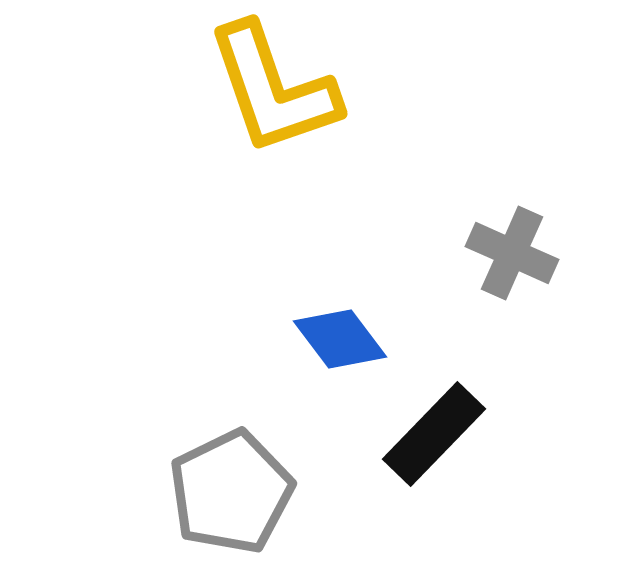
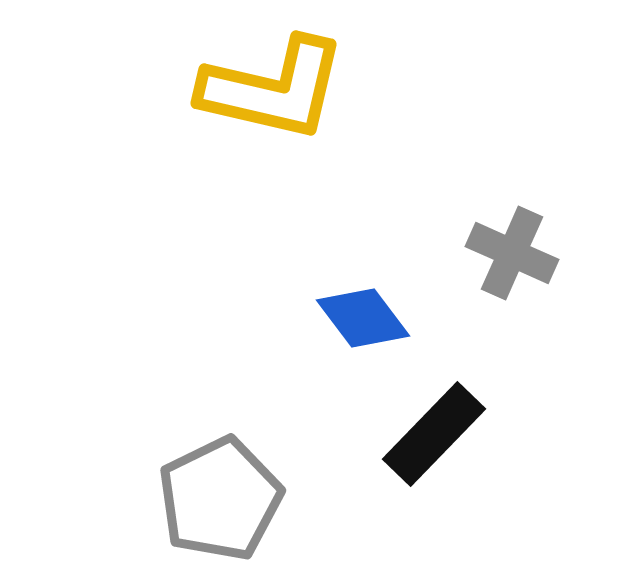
yellow L-shape: rotated 58 degrees counterclockwise
blue diamond: moved 23 px right, 21 px up
gray pentagon: moved 11 px left, 7 px down
